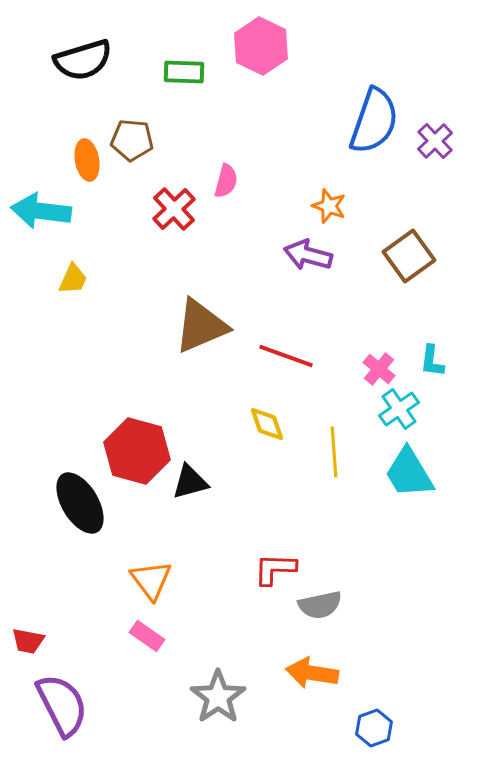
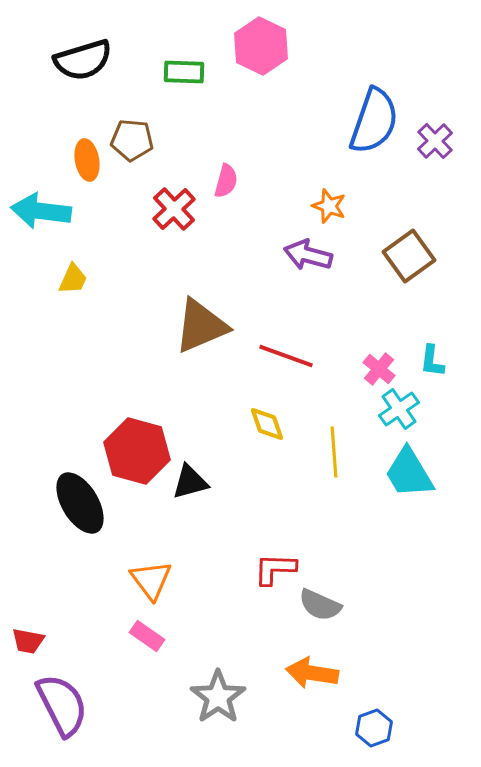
gray semicircle: rotated 36 degrees clockwise
